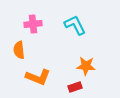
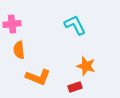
pink cross: moved 21 px left
orange star: rotated 12 degrees clockwise
